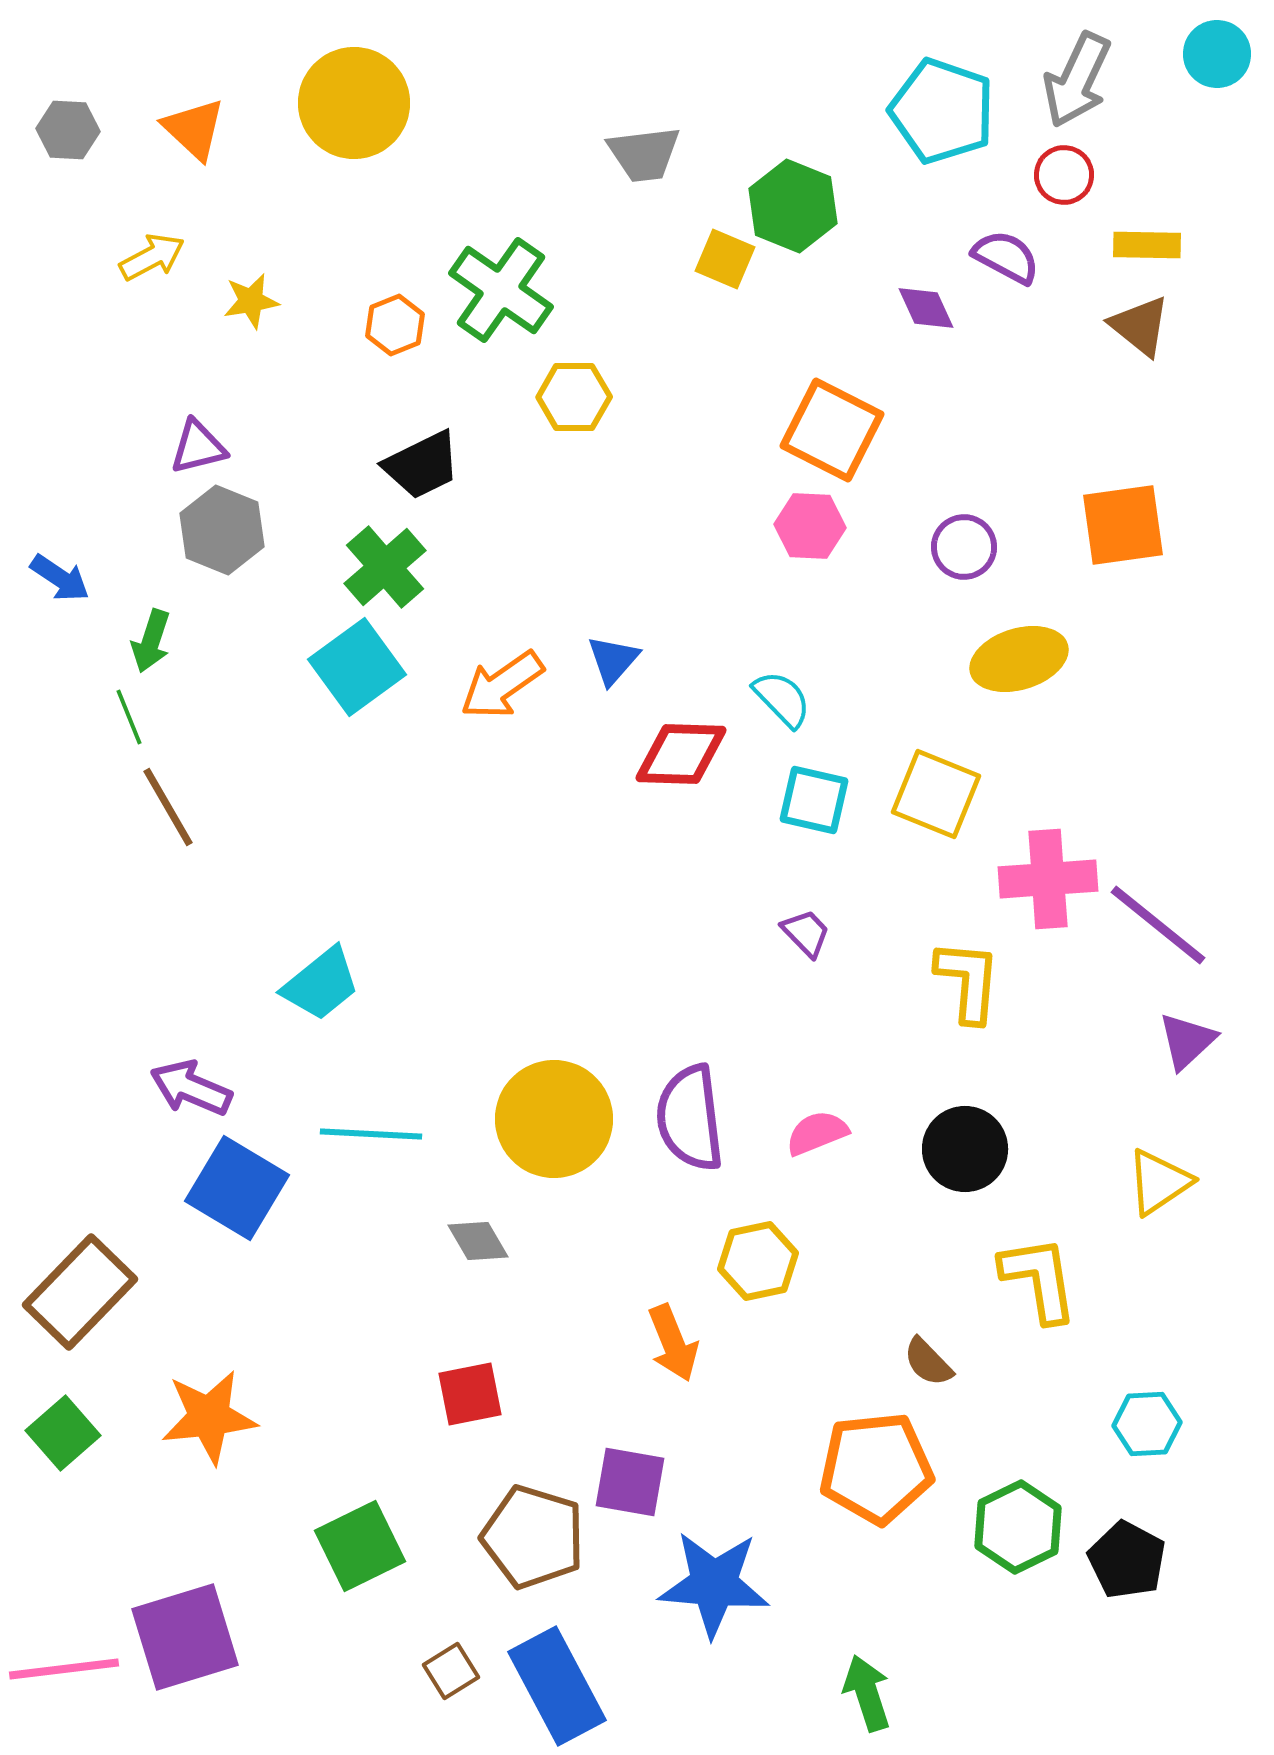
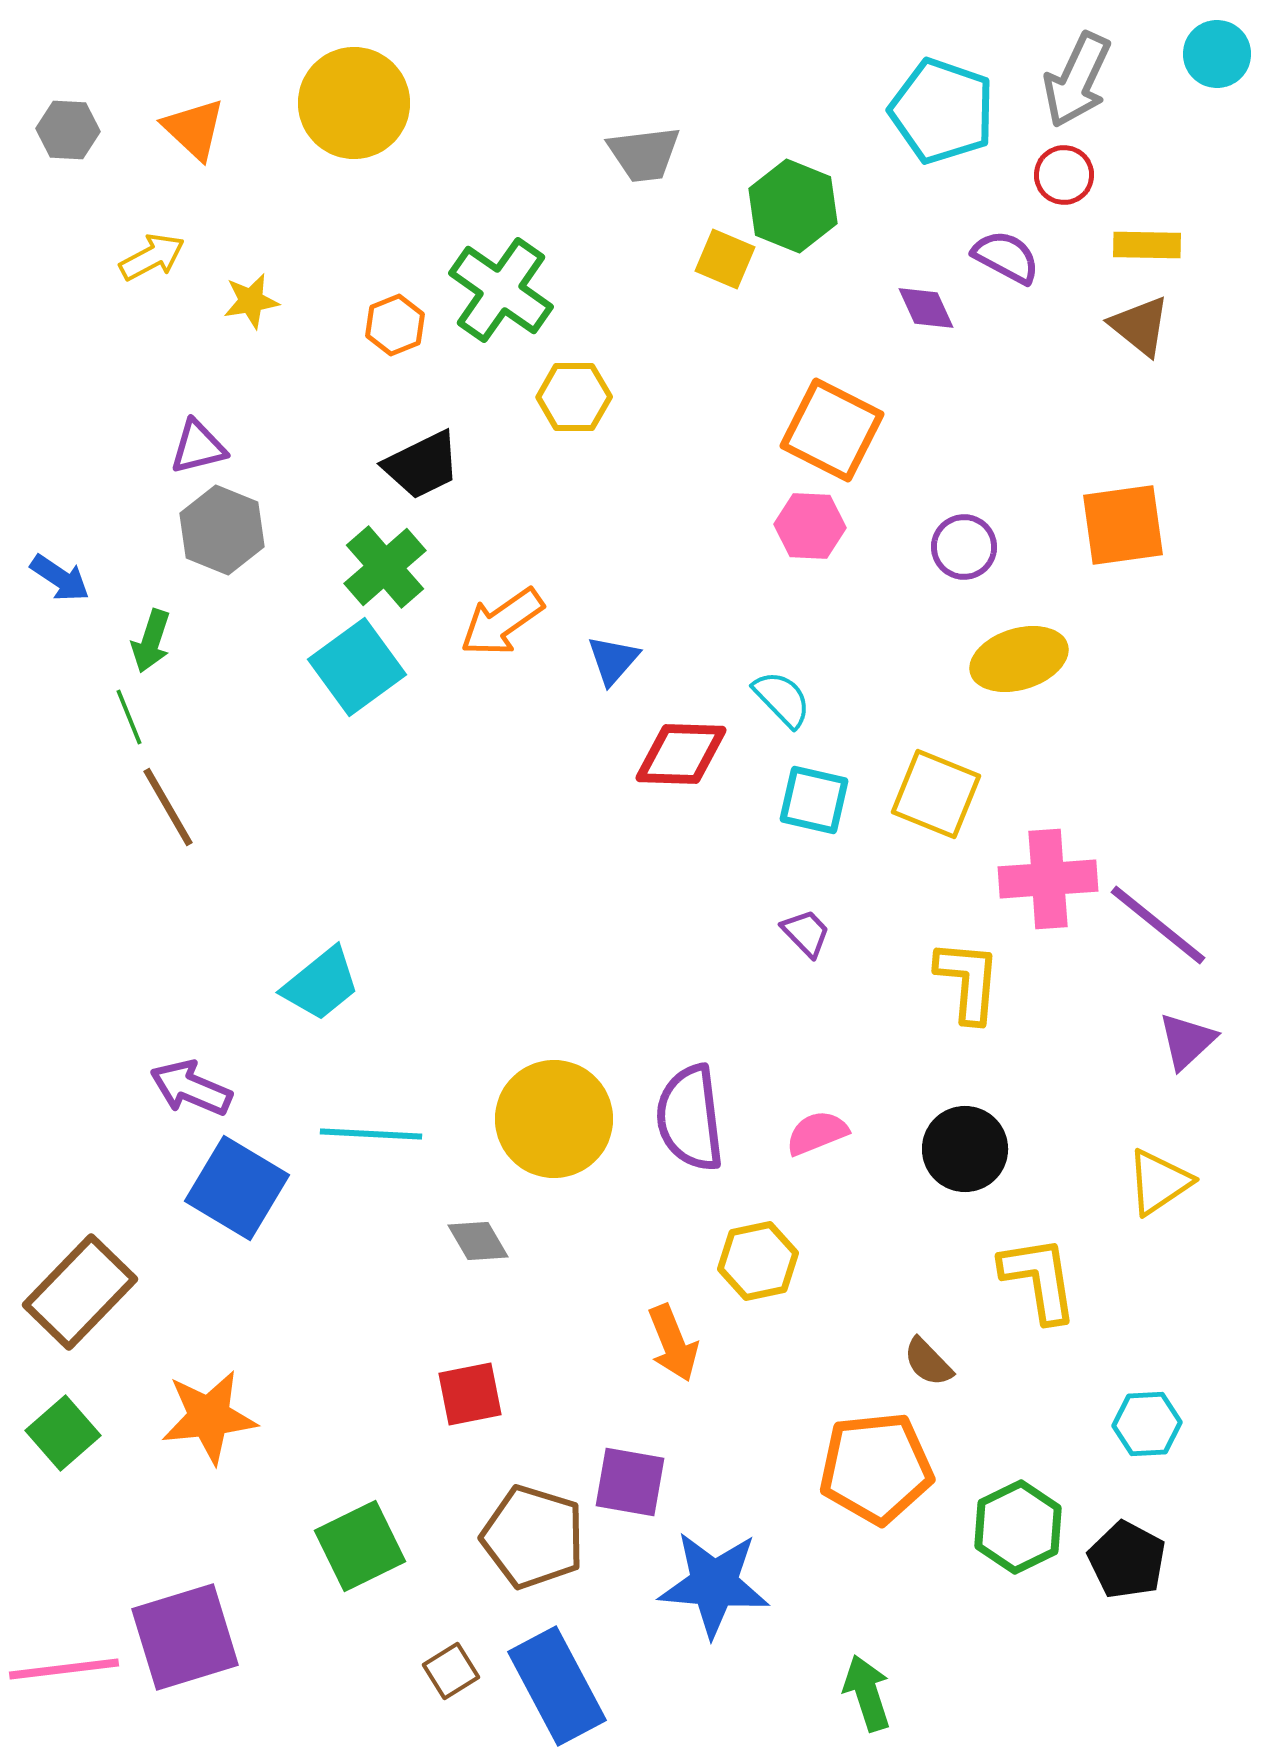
orange arrow at (502, 685): moved 63 px up
